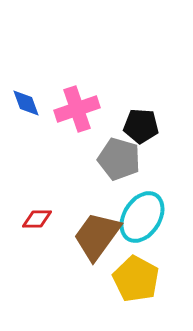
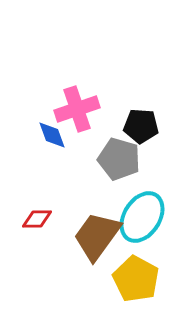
blue diamond: moved 26 px right, 32 px down
